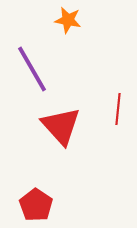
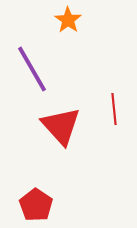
orange star: rotated 24 degrees clockwise
red line: moved 4 px left; rotated 12 degrees counterclockwise
